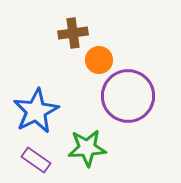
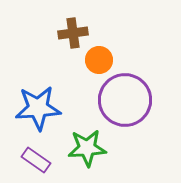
purple circle: moved 3 px left, 4 px down
blue star: moved 2 px right, 3 px up; rotated 24 degrees clockwise
